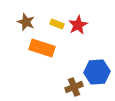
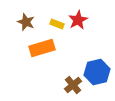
red star: moved 5 px up
orange rectangle: rotated 35 degrees counterclockwise
blue hexagon: rotated 10 degrees counterclockwise
brown cross: moved 1 px left, 2 px up; rotated 18 degrees counterclockwise
